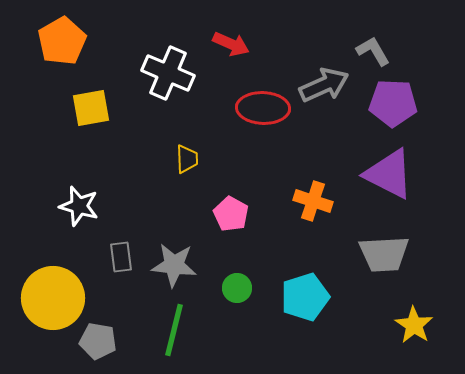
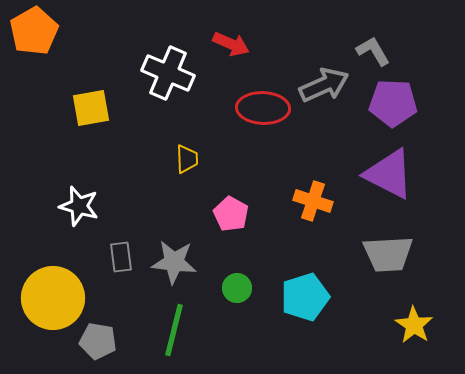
orange pentagon: moved 28 px left, 10 px up
gray trapezoid: moved 4 px right
gray star: moved 3 px up
